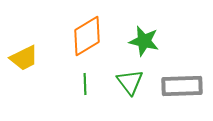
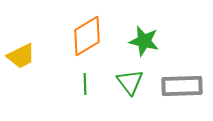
yellow trapezoid: moved 3 px left, 2 px up
